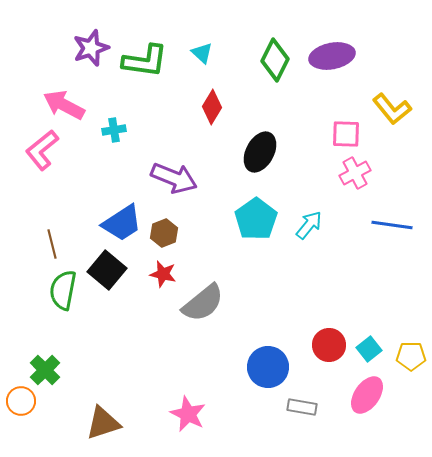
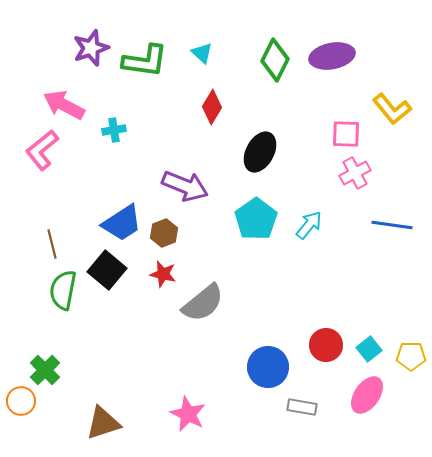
purple arrow: moved 11 px right, 8 px down
red circle: moved 3 px left
